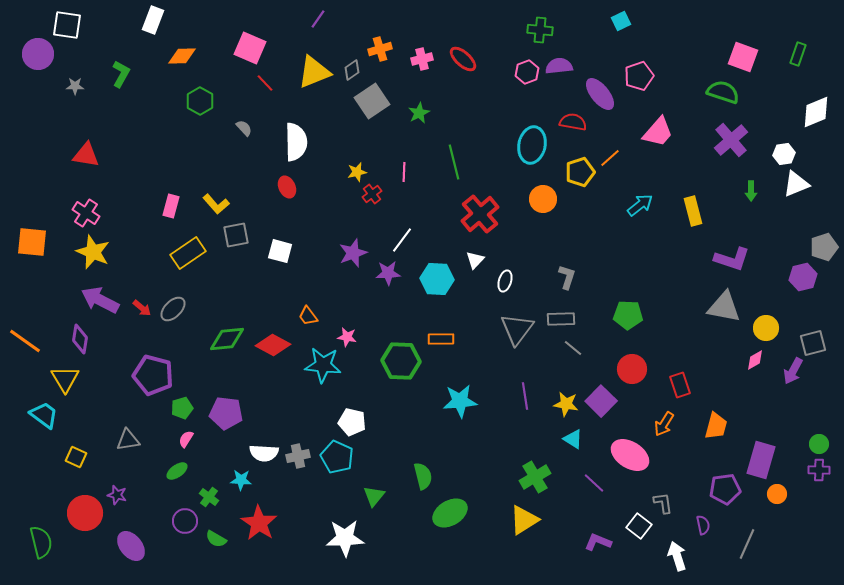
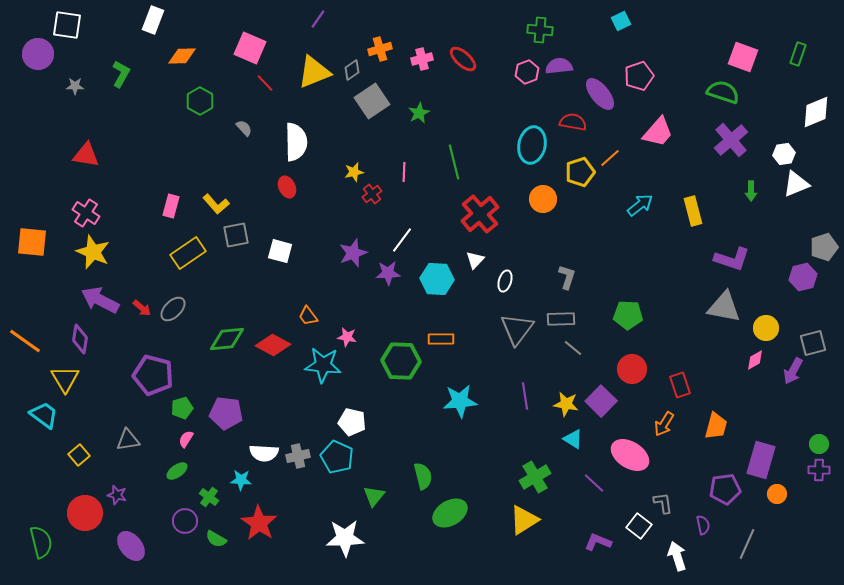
yellow star at (357, 172): moved 3 px left
yellow square at (76, 457): moved 3 px right, 2 px up; rotated 25 degrees clockwise
